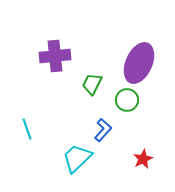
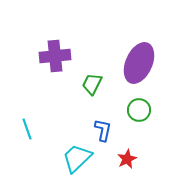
green circle: moved 12 px right, 10 px down
blue L-shape: rotated 30 degrees counterclockwise
red star: moved 16 px left
